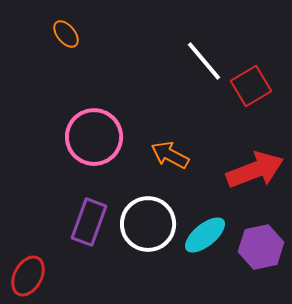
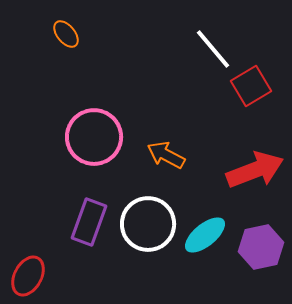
white line: moved 9 px right, 12 px up
orange arrow: moved 4 px left
